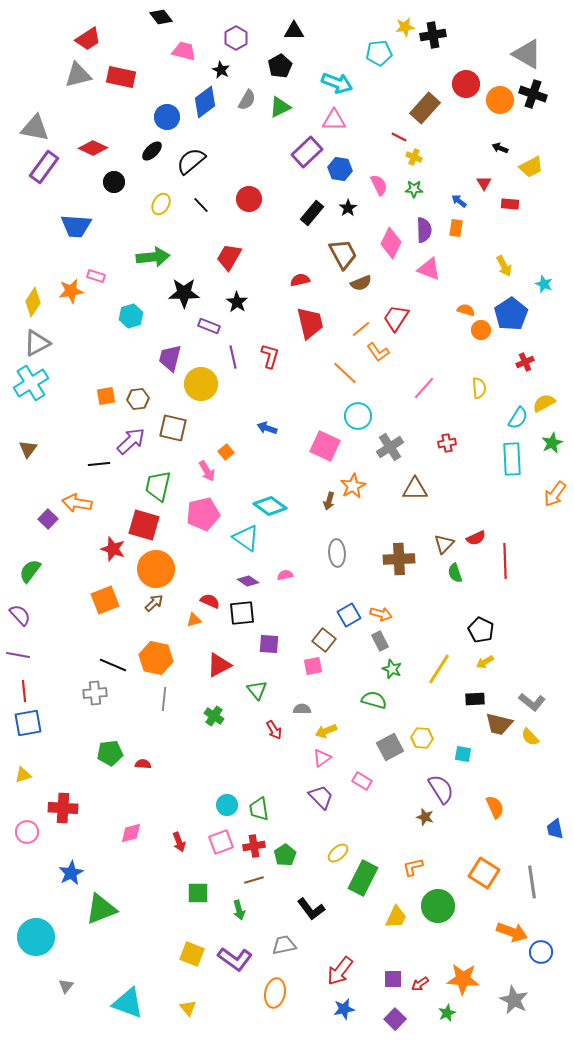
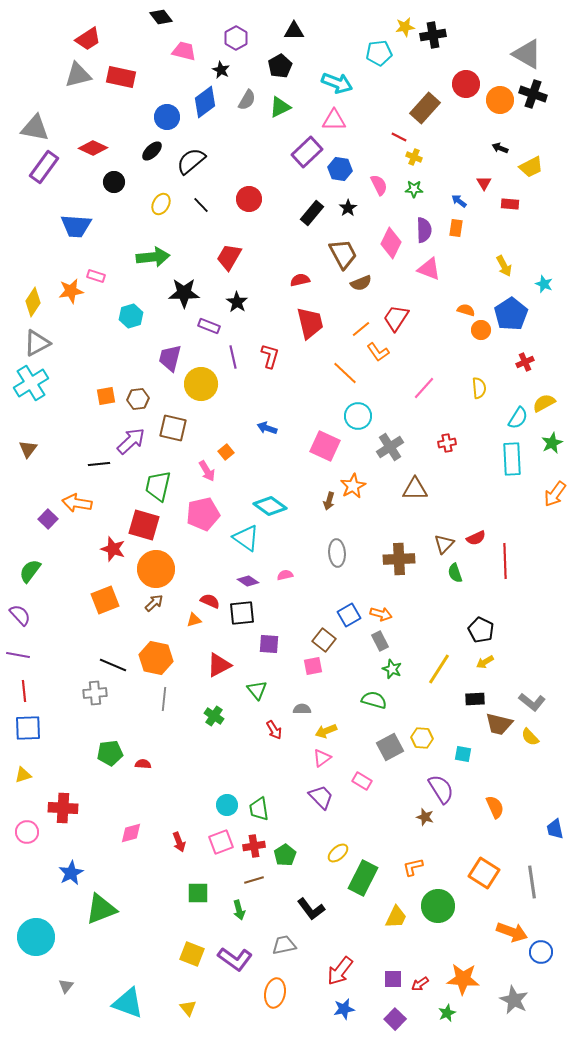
blue square at (28, 723): moved 5 px down; rotated 8 degrees clockwise
